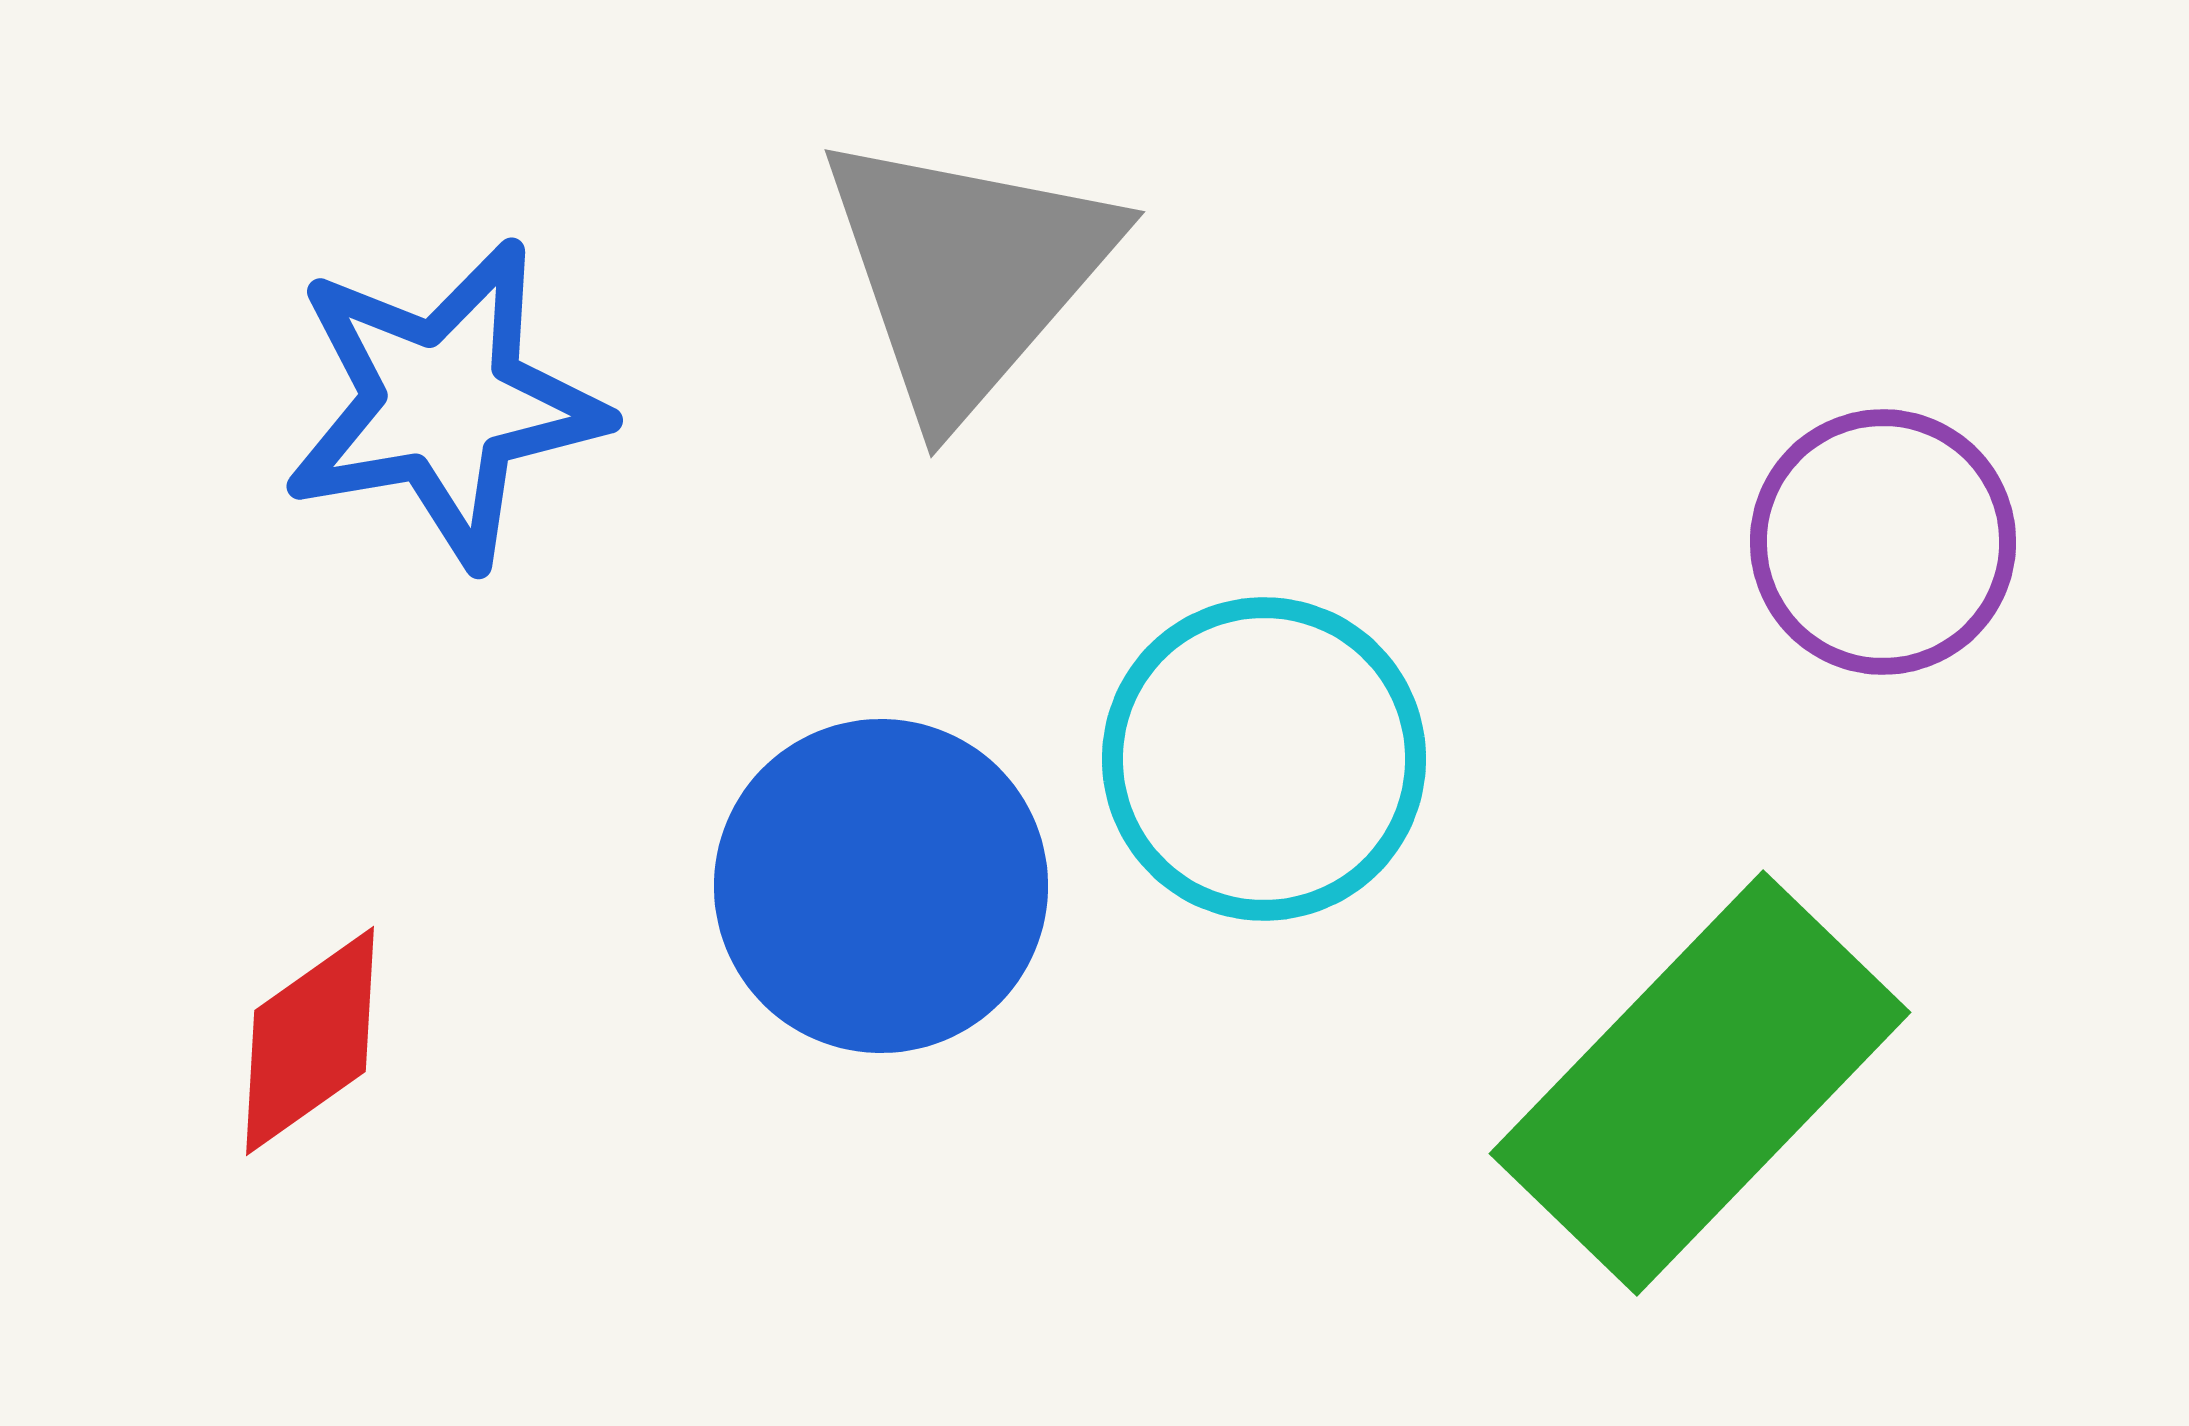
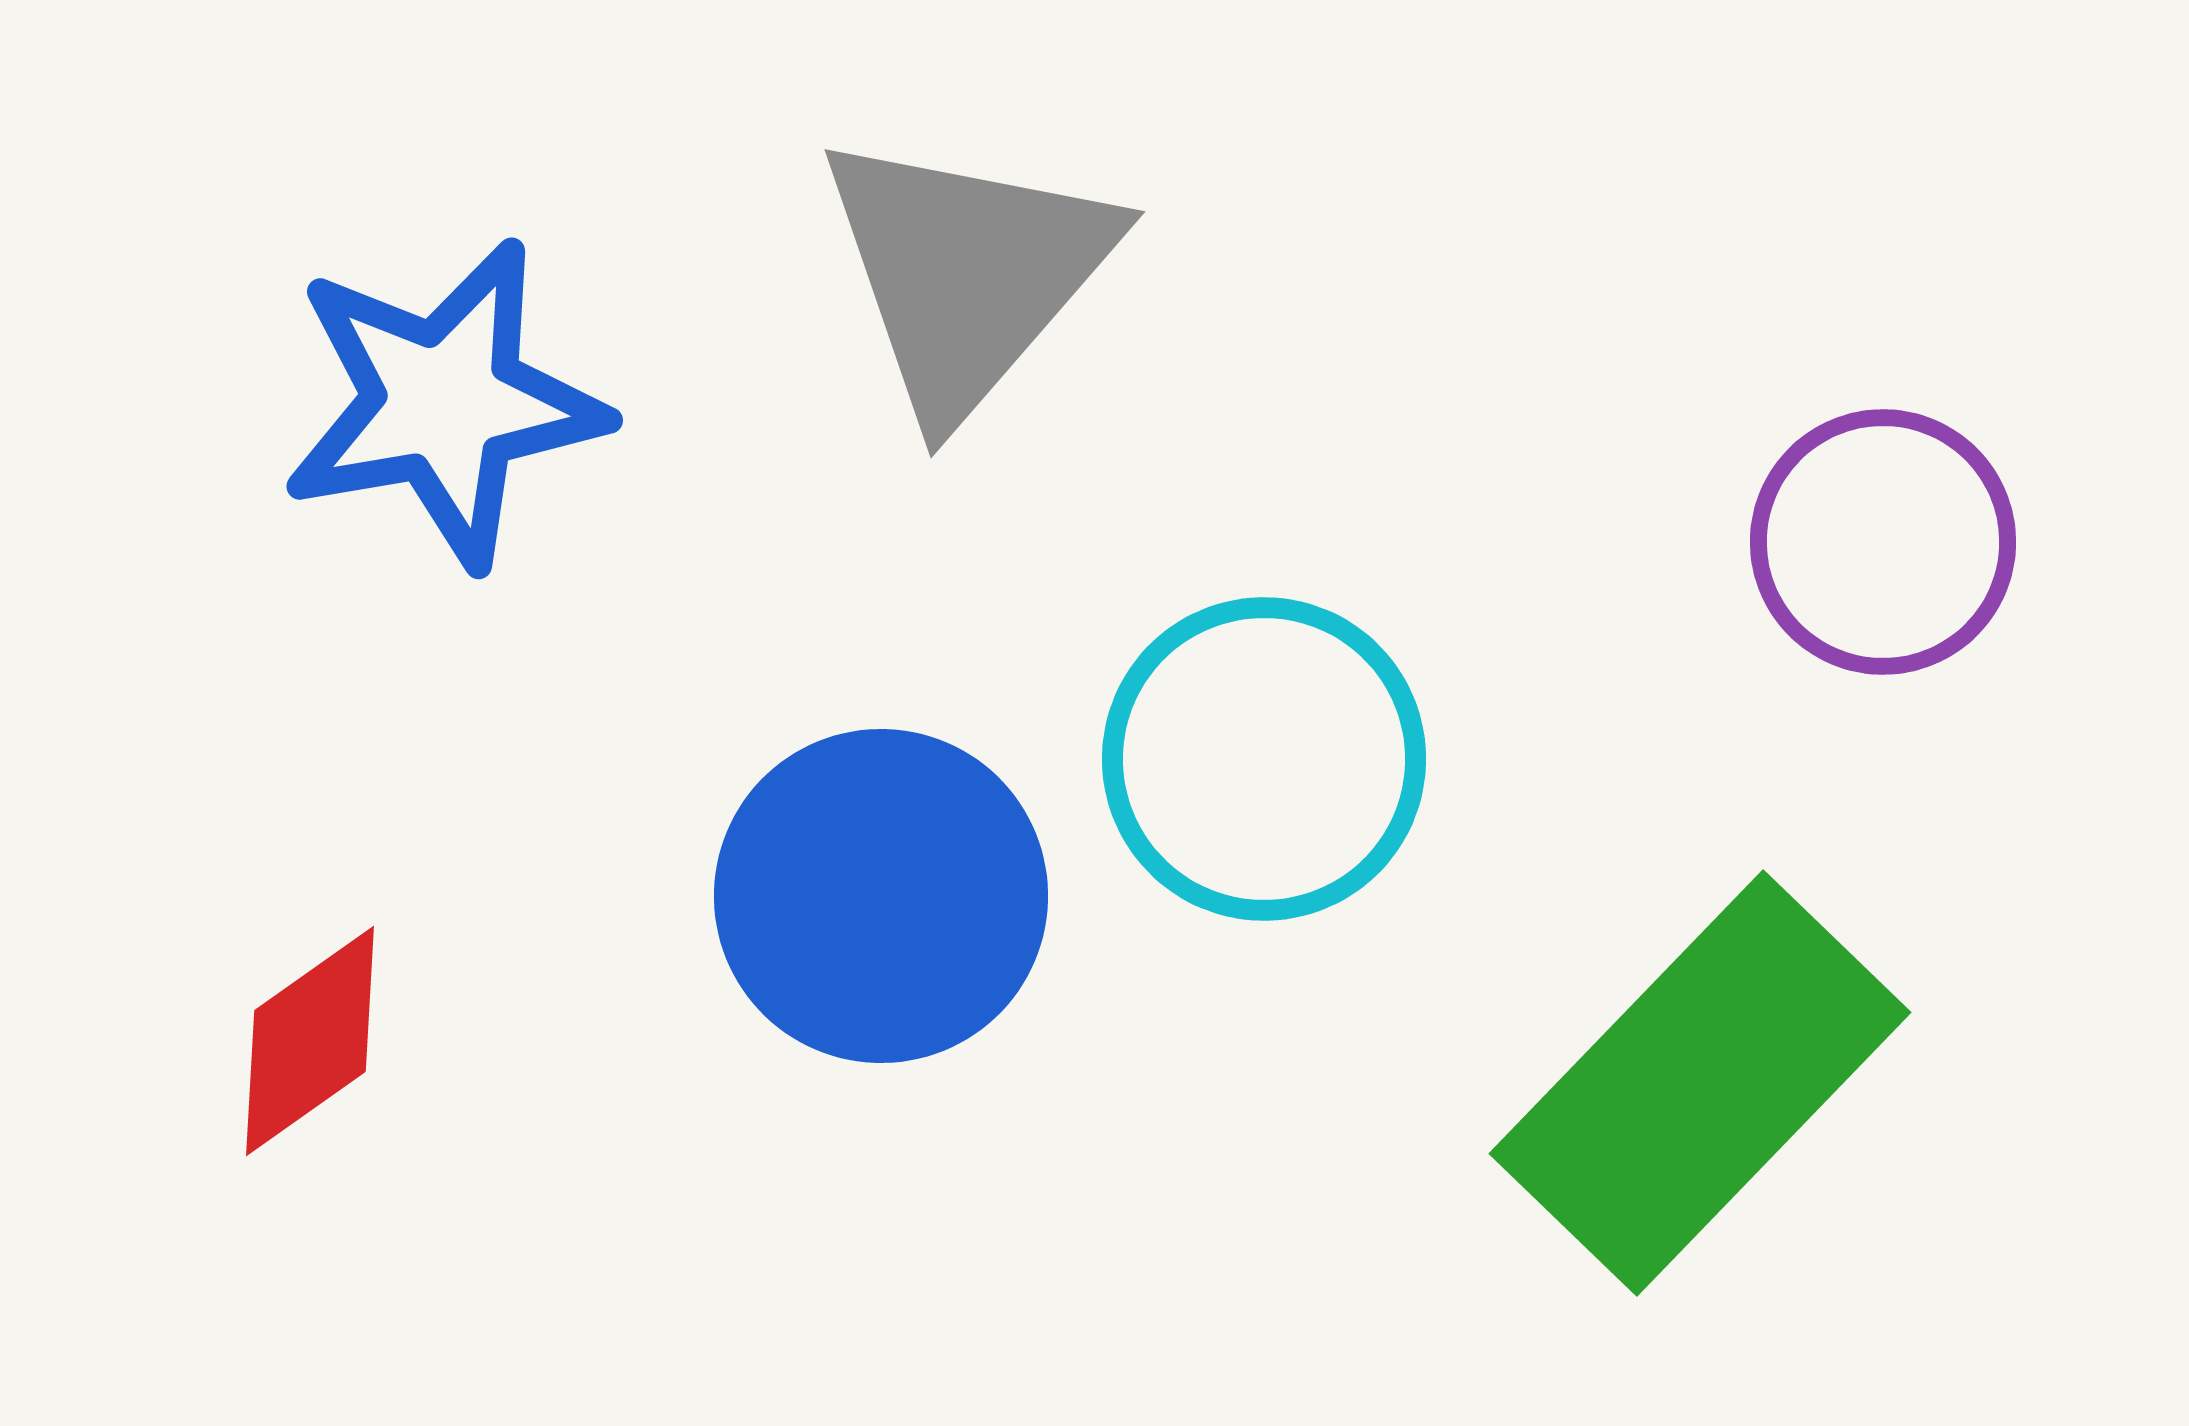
blue circle: moved 10 px down
